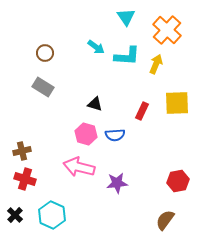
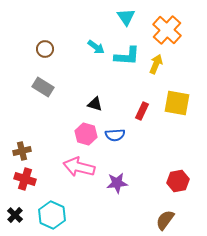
brown circle: moved 4 px up
yellow square: rotated 12 degrees clockwise
